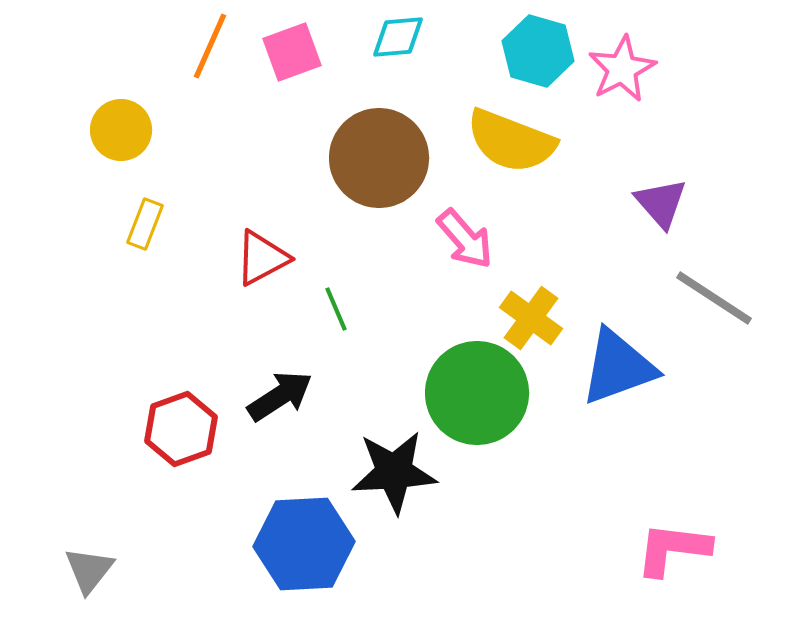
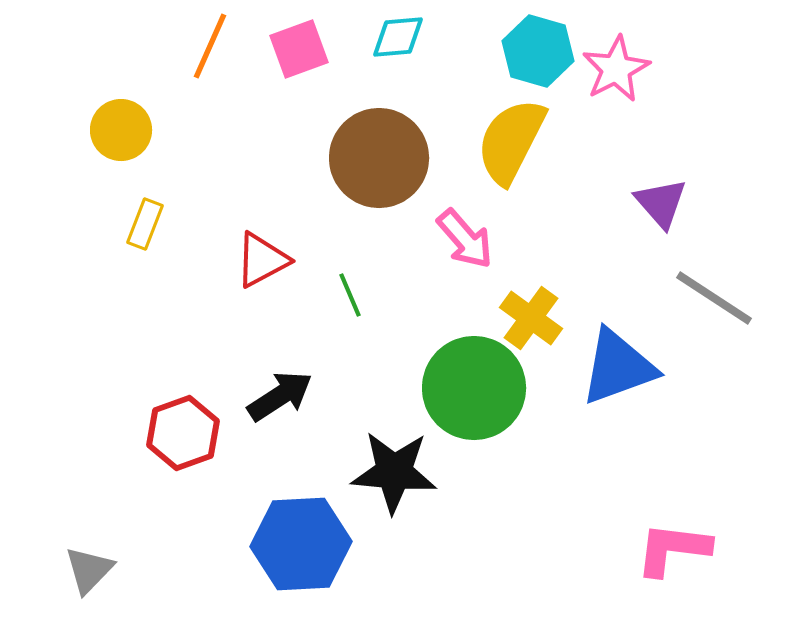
pink square: moved 7 px right, 3 px up
pink star: moved 6 px left
yellow semicircle: rotated 96 degrees clockwise
red triangle: moved 2 px down
green line: moved 14 px right, 14 px up
green circle: moved 3 px left, 5 px up
red hexagon: moved 2 px right, 4 px down
black star: rotated 8 degrees clockwise
blue hexagon: moved 3 px left
gray triangle: rotated 6 degrees clockwise
